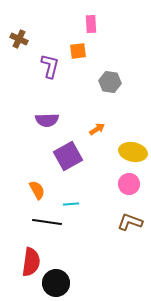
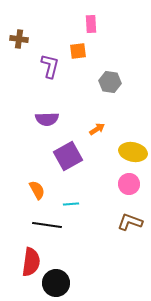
brown cross: rotated 18 degrees counterclockwise
purple semicircle: moved 1 px up
black line: moved 3 px down
